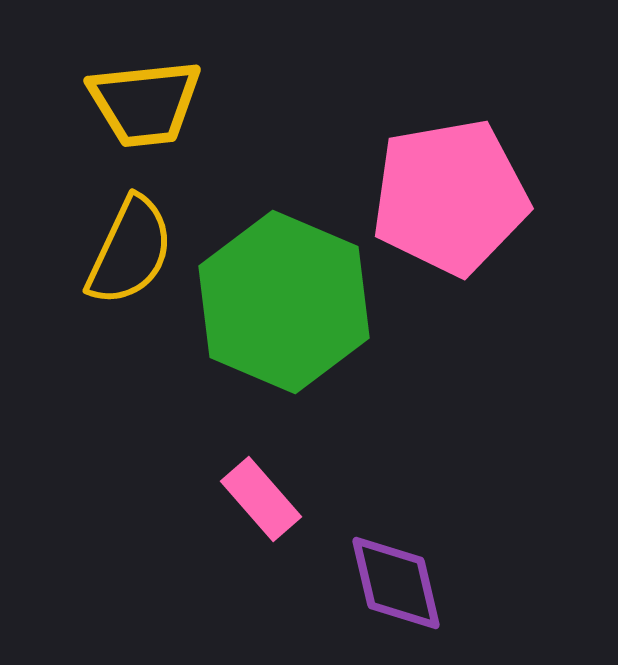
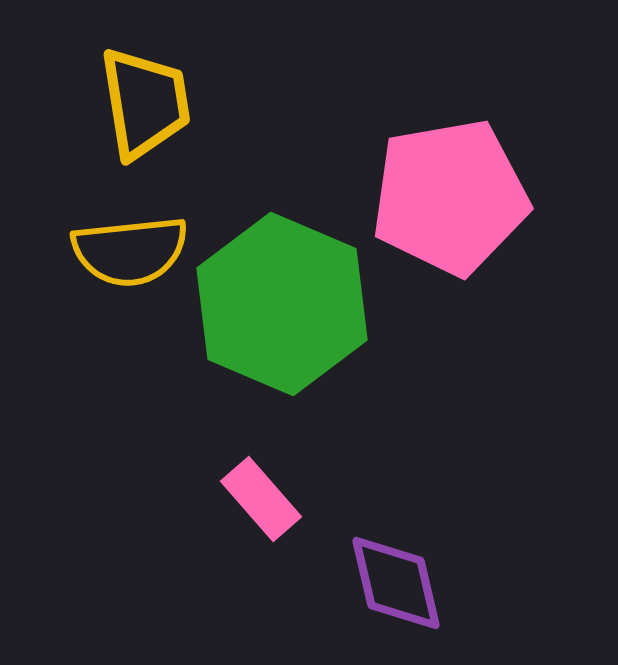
yellow trapezoid: rotated 93 degrees counterclockwise
yellow semicircle: rotated 59 degrees clockwise
green hexagon: moved 2 px left, 2 px down
